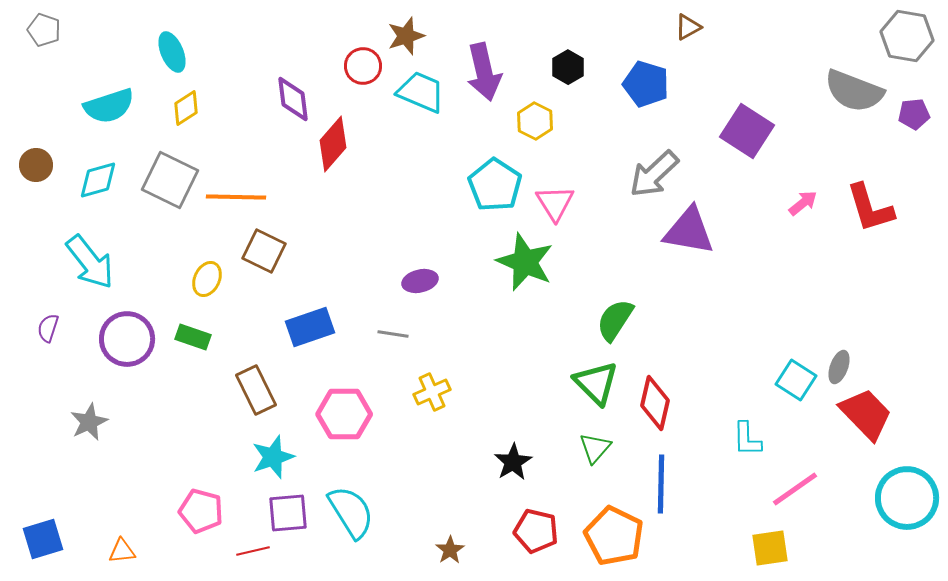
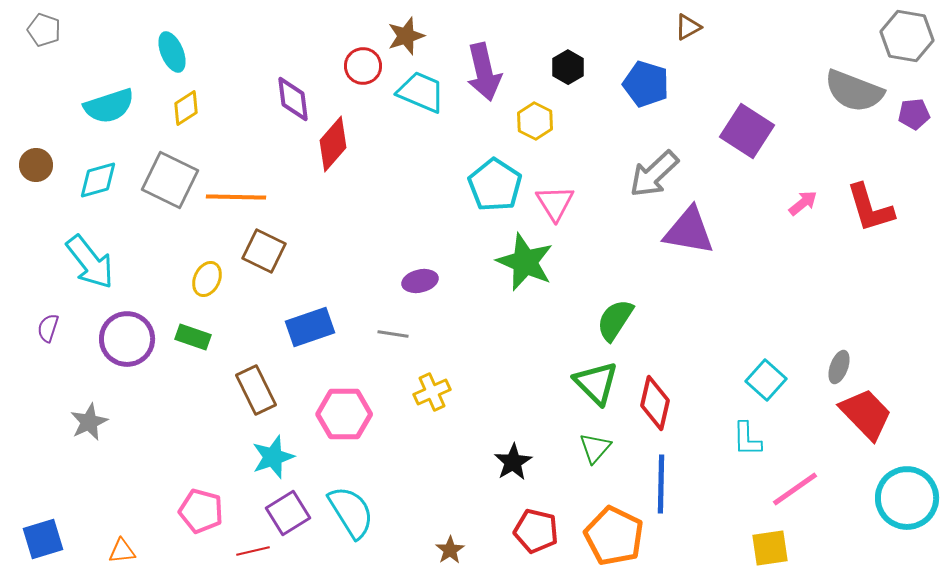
cyan square at (796, 380): moved 30 px left; rotated 9 degrees clockwise
purple square at (288, 513): rotated 27 degrees counterclockwise
